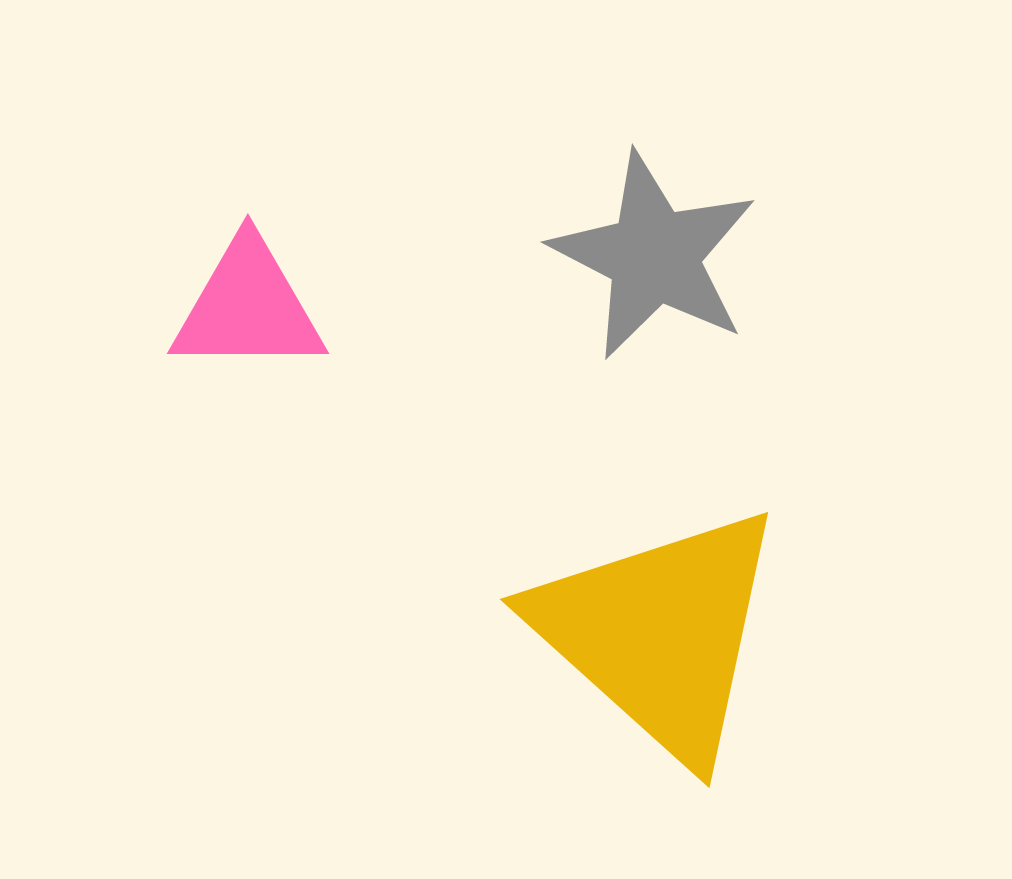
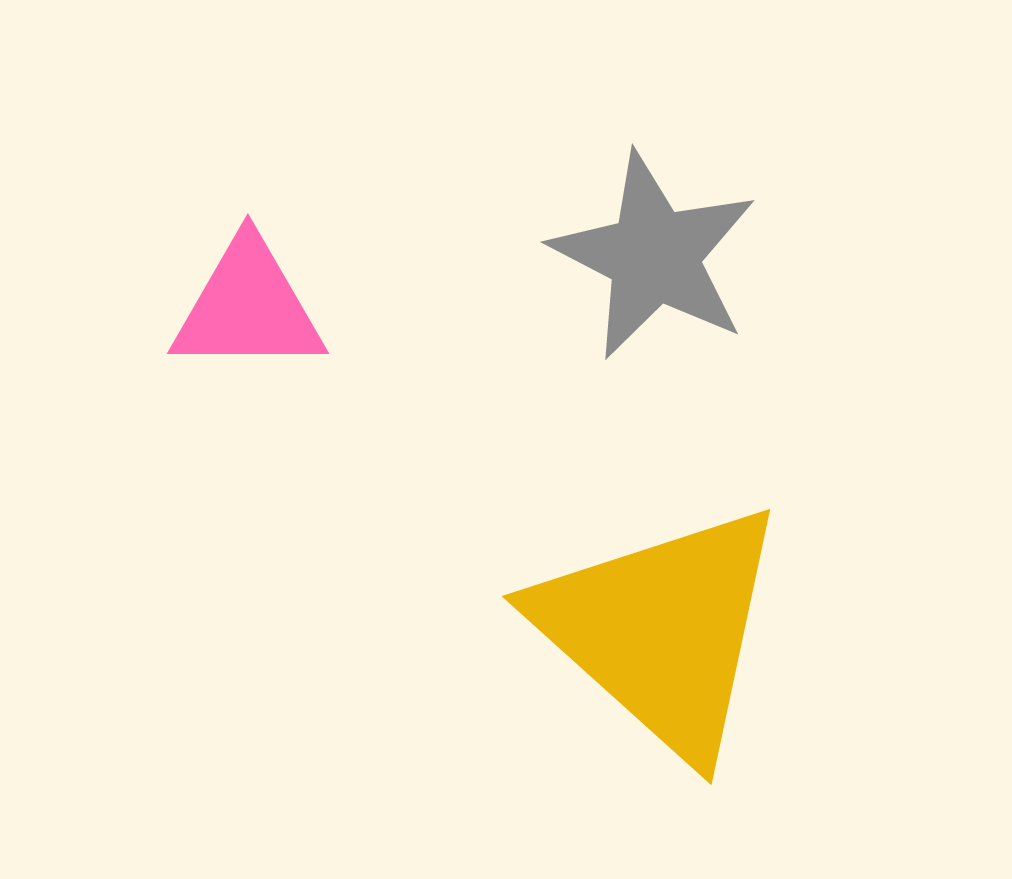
yellow triangle: moved 2 px right, 3 px up
